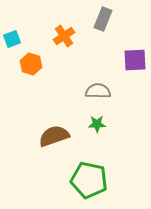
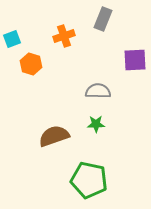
orange cross: rotated 15 degrees clockwise
green star: moved 1 px left
